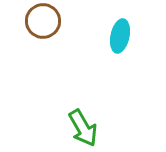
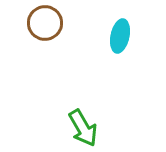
brown circle: moved 2 px right, 2 px down
